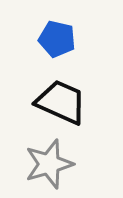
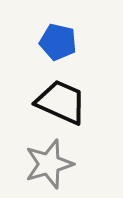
blue pentagon: moved 1 px right, 3 px down
